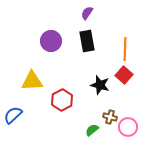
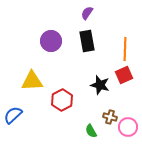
red square: rotated 24 degrees clockwise
green semicircle: moved 1 px left, 1 px down; rotated 80 degrees counterclockwise
